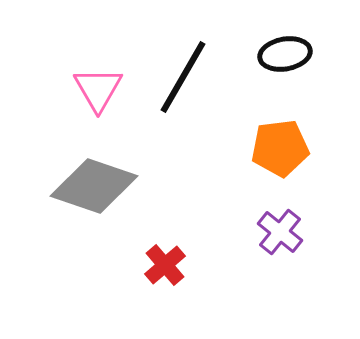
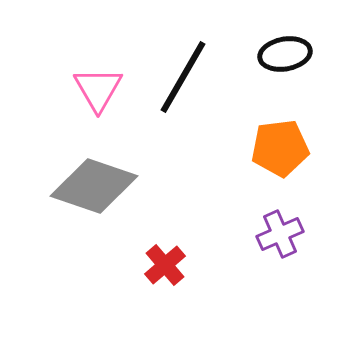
purple cross: moved 2 px down; rotated 27 degrees clockwise
